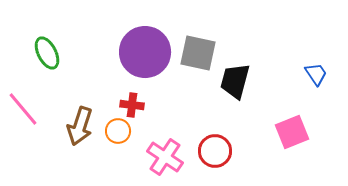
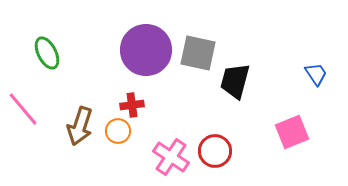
purple circle: moved 1 px right, 2 px up
red cross: rotated 15 degrees counterclockwise
pink cross: moved 6 px right
